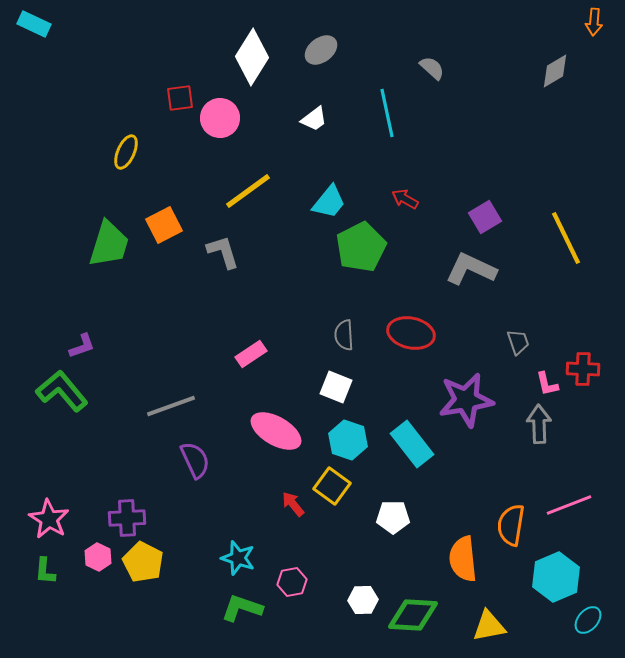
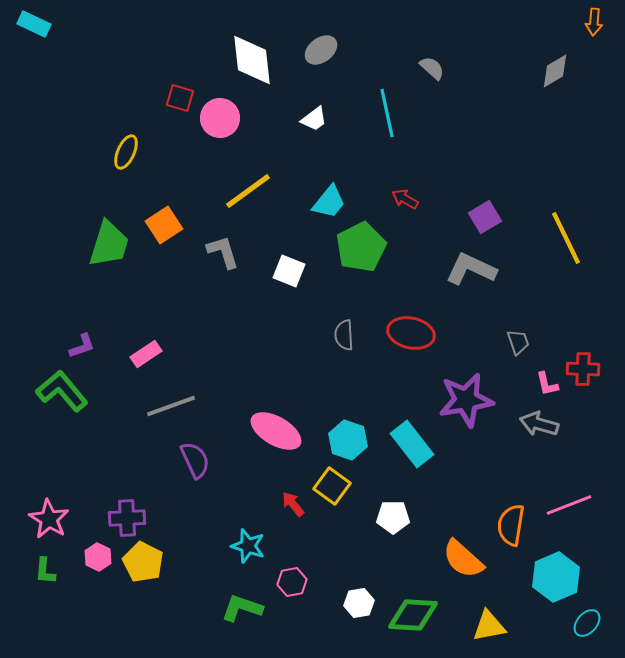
white diamond at (252, 57): moved 3 px down; rotated 38 degrees counterclockwise
red square at (180, 98): rotated 24 degrees clockwise
orange square at (164, 225): rotated 6 degrees counterclockwise
pink rectangle at (251, 354): moved 105 px left
white square at (336, 387): moved 47 px left, 116 px up
gray arrow at (539, 424): rotated 72 degrees counterclockwise
cyan star at (238, 558): moved 10 px right, 12 px up
orange semicircle at (463, 559): rotated 42 degrees counterclockwise
white hexagon at (363, 600): moved 4 px left, 3 px down; rotated 8 degrees counterclockwise
cyan ellipse at (588, 620): moved 1 px left, 3 px down
